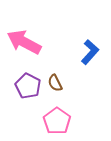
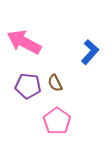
purple pentagon: rotated 20 degrees counterclockwise
